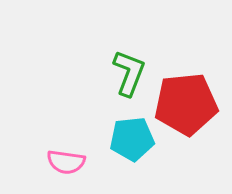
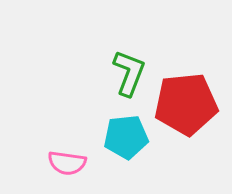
cyan pentagon: moved 6 px left, 2 px up
pink semicircle: moved 1 px right, 1 px down
